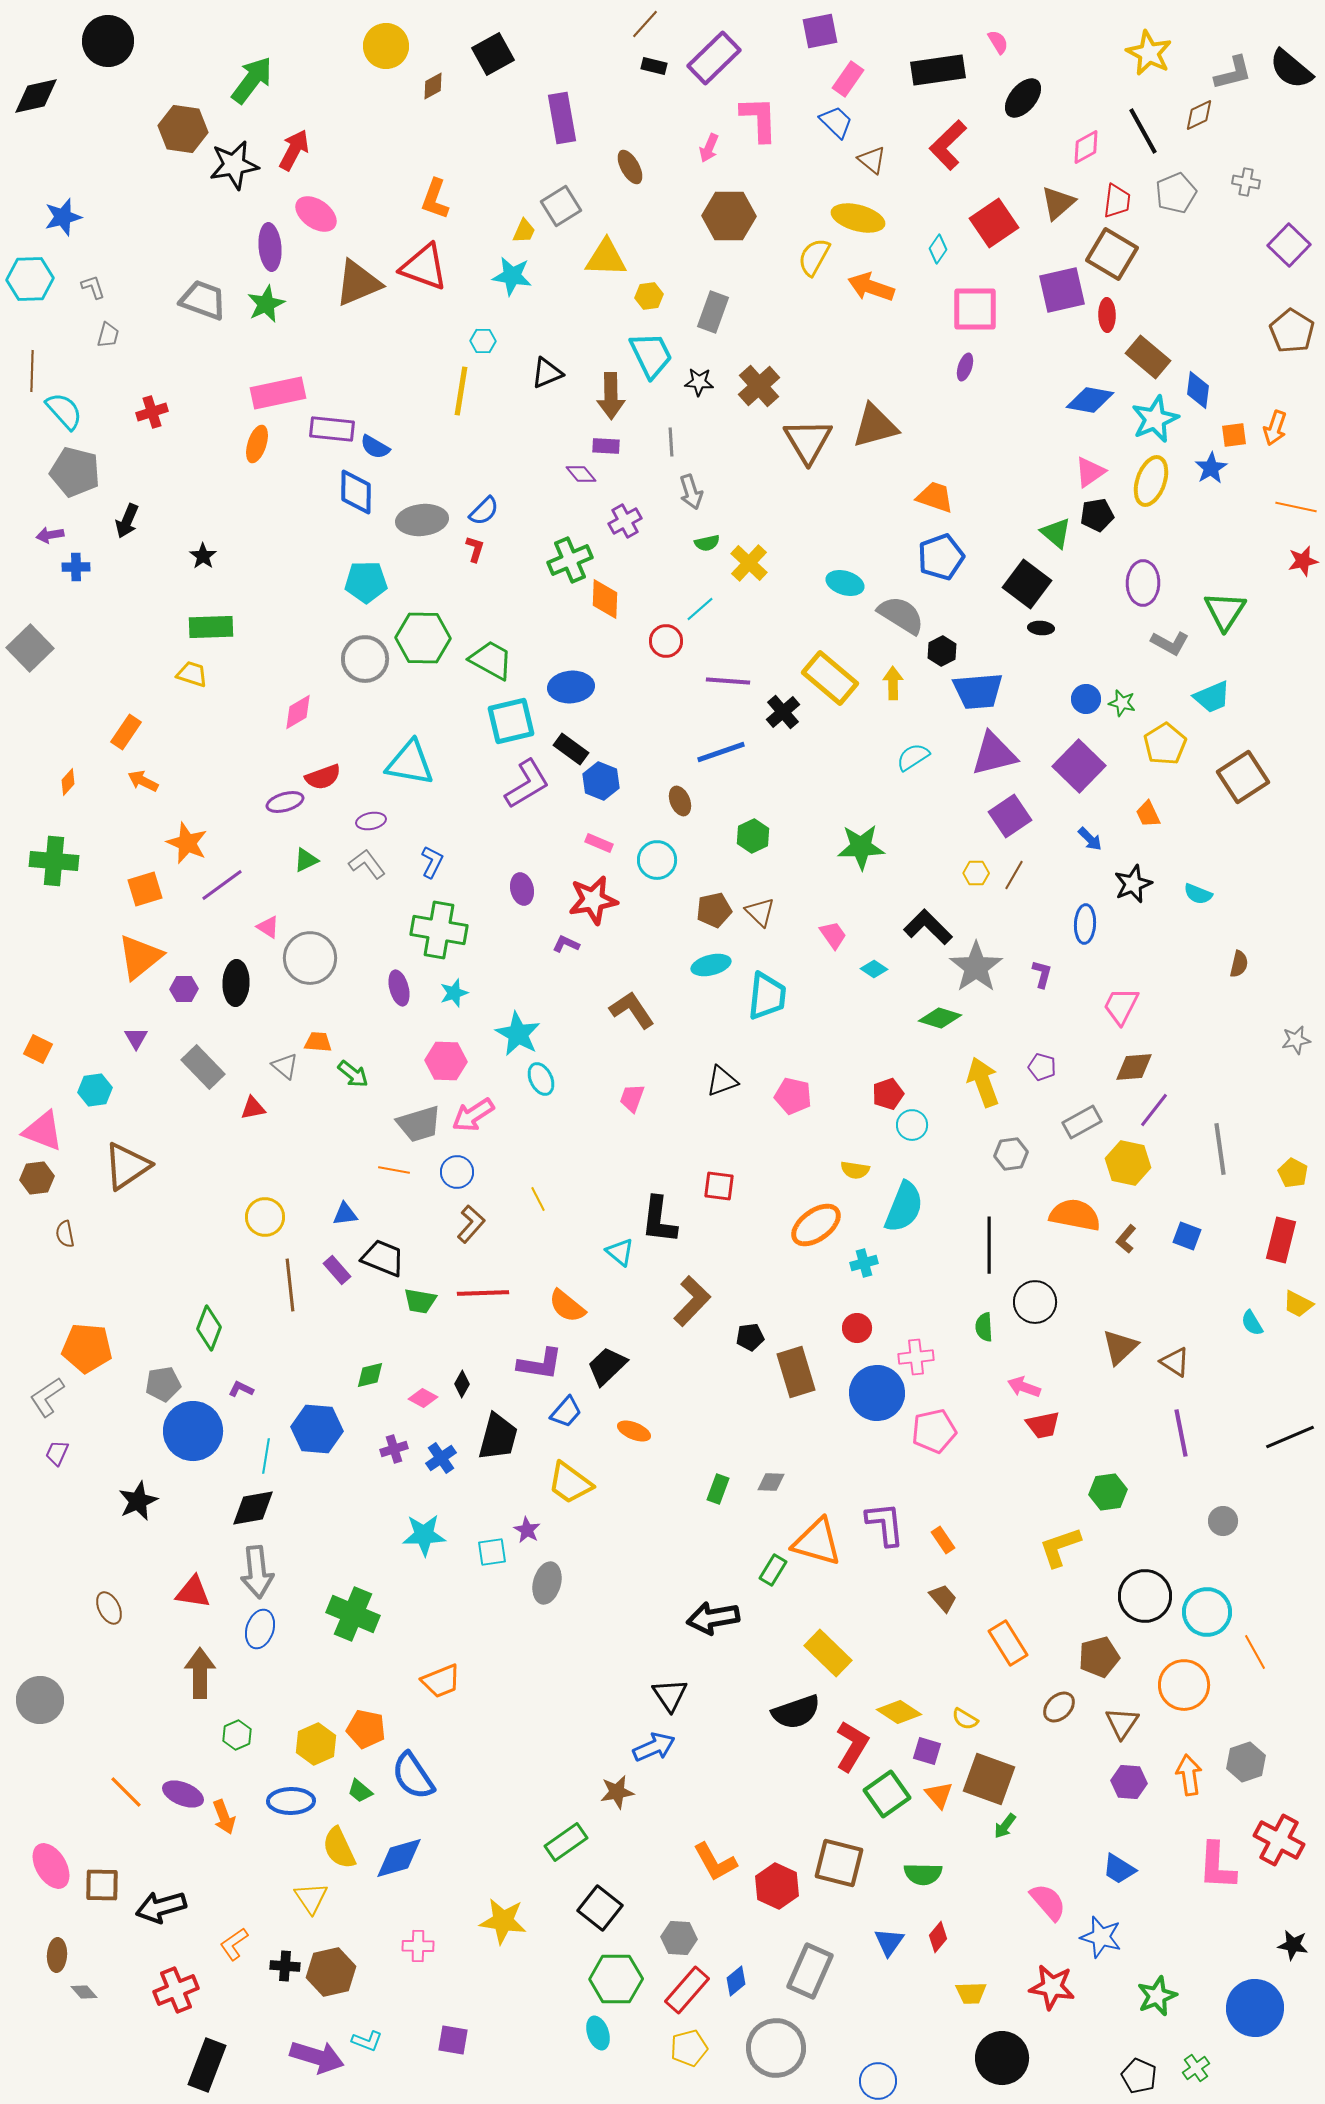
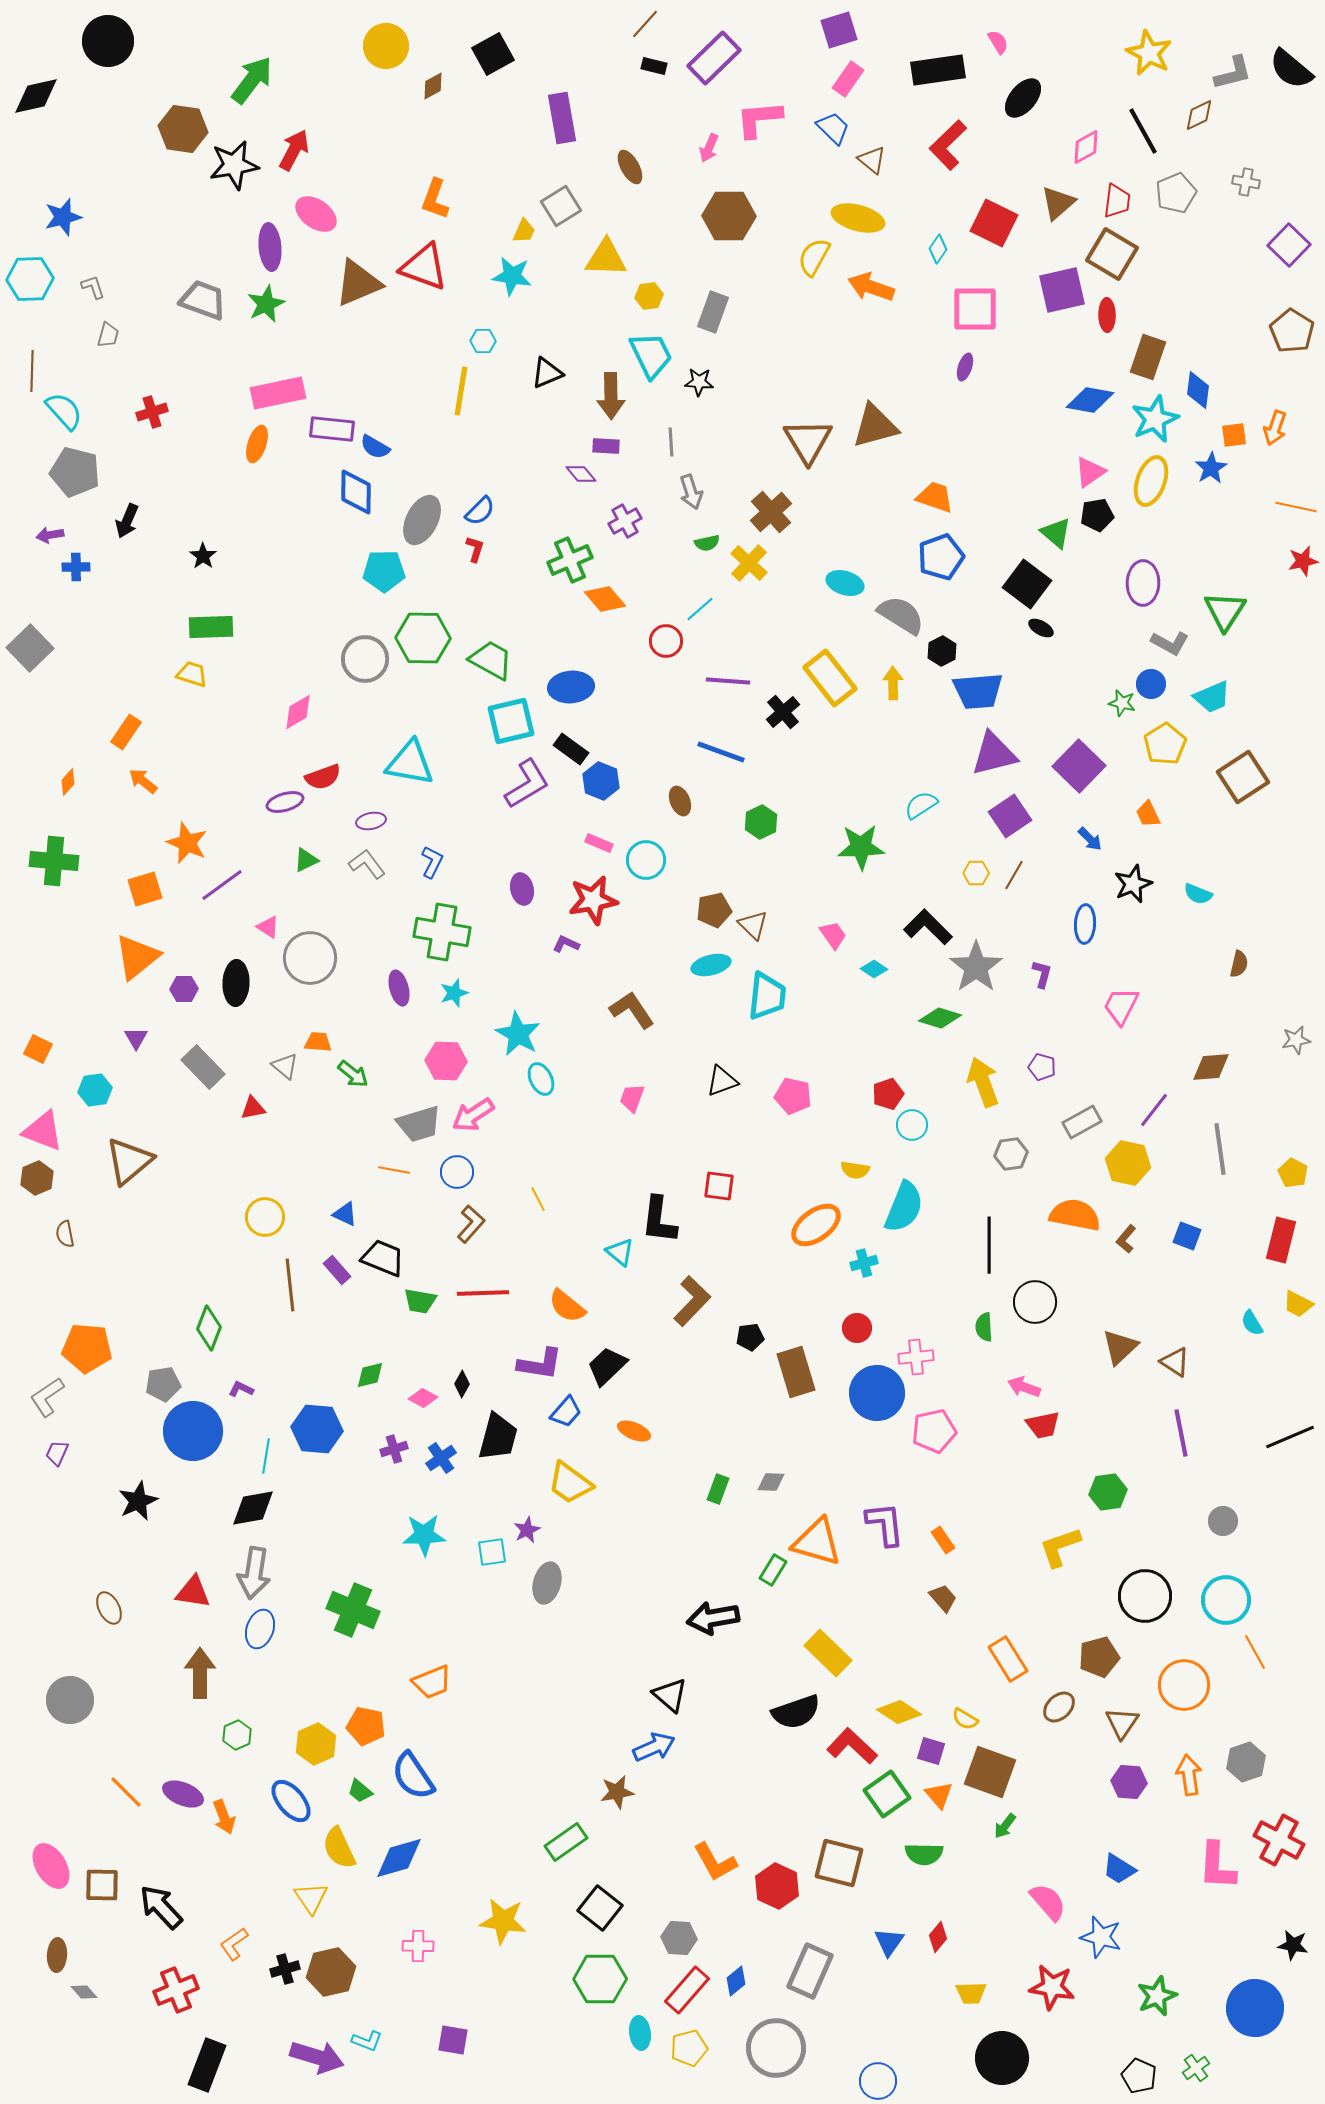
purple square at (820, 31): moved 19 px right, 1 px up; rotated 6 degrees counterclockwise
pink L-shape at (759, 119): rotated 93 degrees counterclockwise
blue trapezoid at (836, 122): moved 3 px left, 6 px down
red square at (994, 223): rotated 30 degrees counterclockwise
brown rectangle at (1148, 357): rotated 69 degrees clockwise
brown cross at (759, 386): moved 12 px right, 126 px down
blue semicircle at (484, 511): moved 4 px left
gray ellipse at (422, 520): rotated 57 degrees counterclockwise
cyan pentagon at (366, 582): moved 18 px right, 11 px up
orange diamond at (605, 599): rotated 42 degrees counterclockwise
black ellipse at (1041, 628): rotated 25 degrees clockwise
yellow rectangle at (830, 678): rotated 12 degrees clockwise
blue circle at (1086, 699): moved 65 px right, 15 px up
blue line at (721, 752): rotated 39 degrees clockwise
cyan semicircle at (913, 757): moved 8 px right, 48 px down
orange arrow at (143, 781): rotated 12 degrees clockwise
green hexagon at (753, 836): moved 8 px right, 14 px up
cyan circle at (657, 860): moved 11 px left
brown triangle at (760, 912): moved 7 px left, 13 px down
green cross at (439, 930): moved 3 px right, 2 px down
orange triangle at (140, 957): moved 3 px left
brown diamond at (1134, 1067): moved 77 px right
brown triangle at (127, 1166): moved 2 px right, 5 px up; rotated 6 degrees counterclockwise
brown hexagon at (37, 1178): rotated 16 degrees counterclockwise
blue triangle at (345, 1214): rotated 32 degrees clockwise
purple star at (527, 1530): rotated 16 degrees clockwise
gray arrow at (257, 1572): moved 3 px left, 1 px down; rotated 15 degrees clockwise
cyan circle at (1207, 1612): moved 19 px right, 12 px up
green cross at (353, 1614): moved 4 px up
orange rectangle at (1008, 1643): moved 16 px down
orange trapezoid at (441, 1681): moved 9 px left, 1 px down
black triangle at (670, 1695): rotated 15 degrees counterclockwise
gray circle at (40, 1700): moved 30 px right
orange pentagon at (366, 1729): moved 3 px up
red L-shape at (852, 1746): rotated 78 degrees counterclockwise
purple square at (927, 1751): moved 4 px right
brown square at (989, 1779): moved 1 px right, 7 px up
blue ellipse at (291, 1801): rotated 51 degrees clockwise
green semicircle at (923, 1874): moved 1 px right, 20 px up
black arrow at (161, 1907): rotated 63 degrees clockwise
black cross at (285, 1966): moved 3 px down; rotated 20 degrees counterclockwise
green hexagon at (616, 1979): moved 16 px left
cyan ellipse at (598, 2033): moved 42 px right; rotated 12 degrees clockwise
